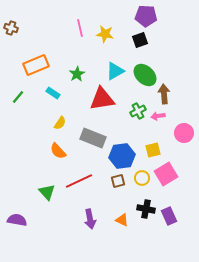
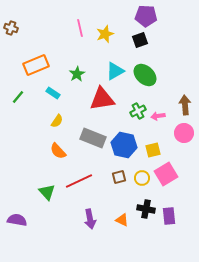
yellow star: rotated 30 degrees counterclockwise
brown arrow: moved 21 px right, 11 px down
yellow semicircle: moved 3 px left, 2 px up
blue hexagon: moved 2 px right, 11 px up; rotated 20 degrees clockwise
brown square: moved 1 px right, 4 px up
purple rectangle: rotated 18 degrees clockwise
